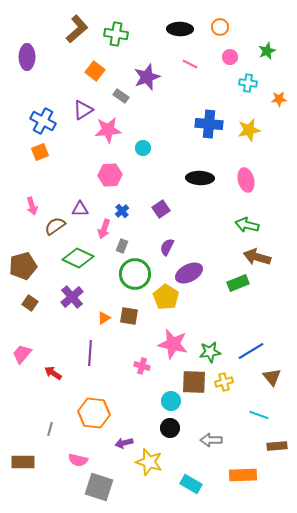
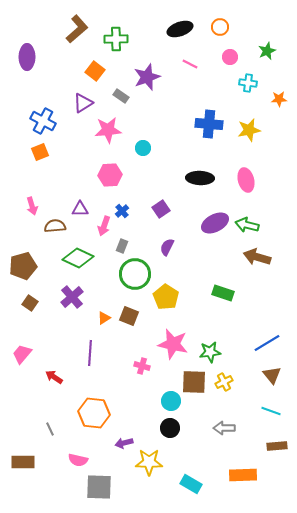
black ellipse at (180, 29): rotated 20 degrees counterclockwise
green cross at (116, 34): moved 5 px down; rotated 10 degrees counterclockwise
purple triangle at (83, 110): moved 7 px up
brown semicircle at (55, 226): rotated 30 degrees clockwise
pink arrow at (104, 229): moved 3 px up
purple ellipse at (189, 273): moved 26 px right, 50 px up
green rectangle at (238, 283): moved 15 px left, 10 px down; rotated 40 degrees clockwise
brown square at (129, 316): rotated 12 degrees clockwise
blue line at (251, 351): moved 16 px right, 8 px up
red arrow at (53, 373): moved 1 px right, 4 px down
brown triangle at (272, 377): moved 2 px up
yellow cross at (224, 382): rotated 12 degrees counterclockwise
cyan line at (259, 415): moved 12 px right, 4 px up
gray line at (50, 429): rotated 40 degrees counterclockwise
gray arrow at (211, 440): moved 13 px right, 12 px up
yellow star at (149, 462): rotated 16 degrees counterclockwise
gray square at (99, 487): rotated 16 degrees counterclockwise
